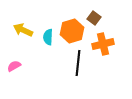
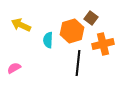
brown square: moved 3 px left
yellow arrow: moved 2 px left, 5 px up
cyan semicircle: moved 3 px down
pink semicircle: moved 2 px down
